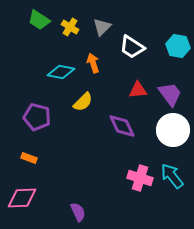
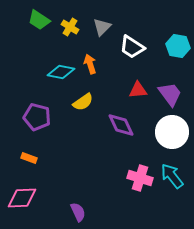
orange arrow: moved 3 px left, 1 px down
yellow semicircle: rotated 10 degrees clockwise
purple diamond: moved 1 px left, 1 px up
white circle: moved 1 px left, 2 px down
